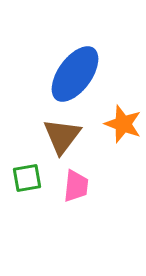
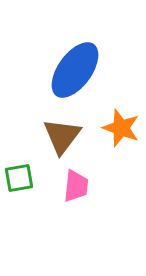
blue ellipse: moved 4 px up
orange star: moved 2 px left, 4 px down
green square: moved 8 px left
